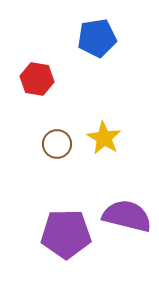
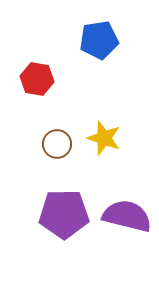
blue pentagon: moved 2 px right, 2 px down
yellow star: rotated 12 degrees counterclockwise
purple pentagon: moved 2 px left, 20 px up
